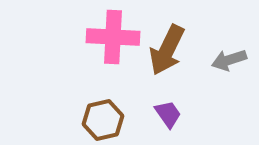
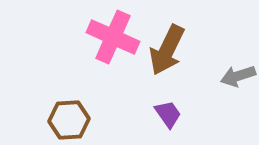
pink cross: rotated 21 degrees clockwise
gray arrow: moved 9 px right, 16 px down
brown hexagon: moved 34 px left; rotated 9 degrees clockwise
